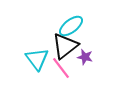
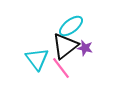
purple star: moved 9 px up
